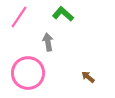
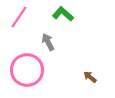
gray arrow: rotated 18 degrees counterclockwise
pink circle: moved 1 px left, 3 px up
brown arrow: moved 2 px right
